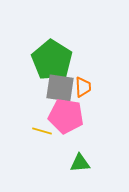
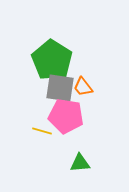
orange trapezoid: rotated 145 degrees clockwise
